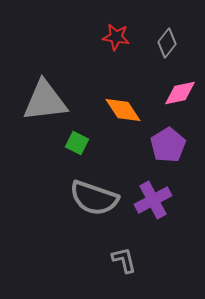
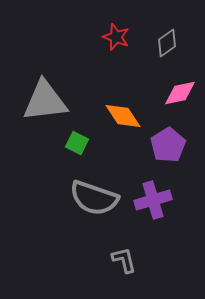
red star: rotated 12 degrees clockwise
gray diamond: rotated 16 degrees clockwise
orange diamond: moved 6 px down
purple cross: rotated 12 degrees clockwise
